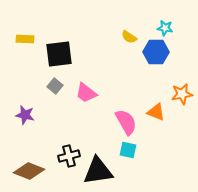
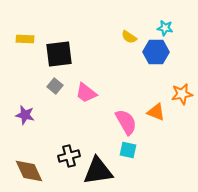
brown diamond: rotated 44 degrees clockwise
